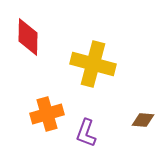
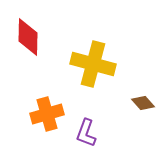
brown diamond: moved 17 px up; rotated 45 degrees clockwise
